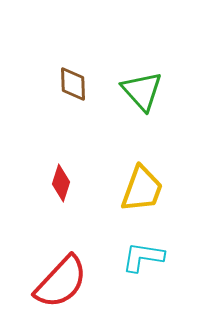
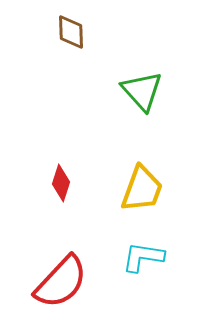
brown diamond: moved 2 px left, 52 px up
